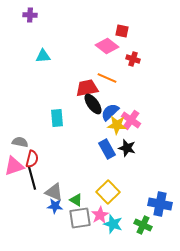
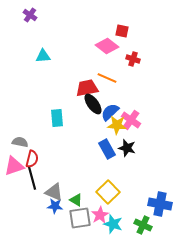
purple cross: rotated 32 degrees clockwise
